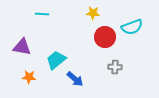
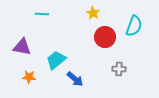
yellow star: rotated 24 degrees clockwise
cyan semicircle: moved 2 px right, 1 px up; rotated 50 degrees counterclockwise
gray cross: moved 4 px right, 2 px down
